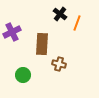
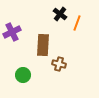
brown rectangle: moved 1 px right, 1 px down
